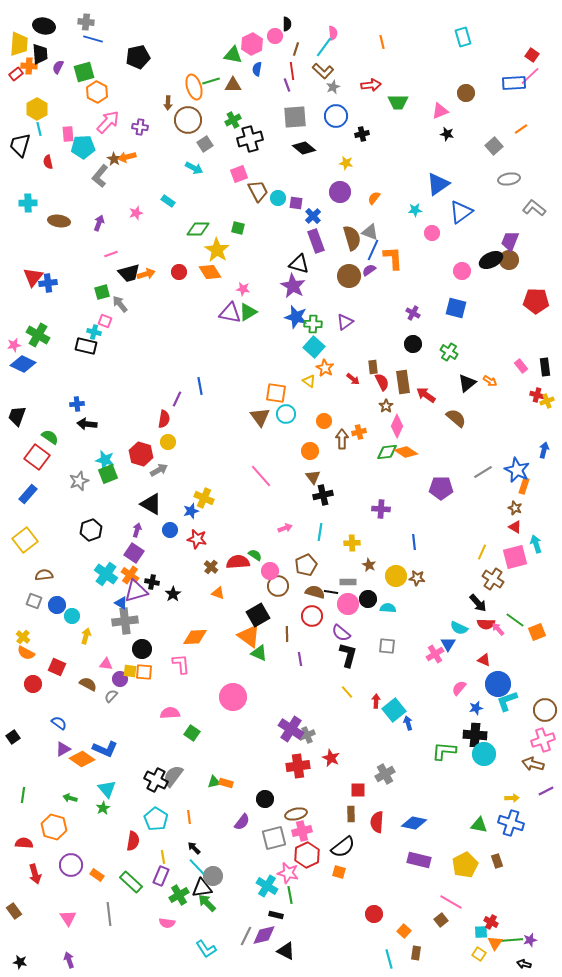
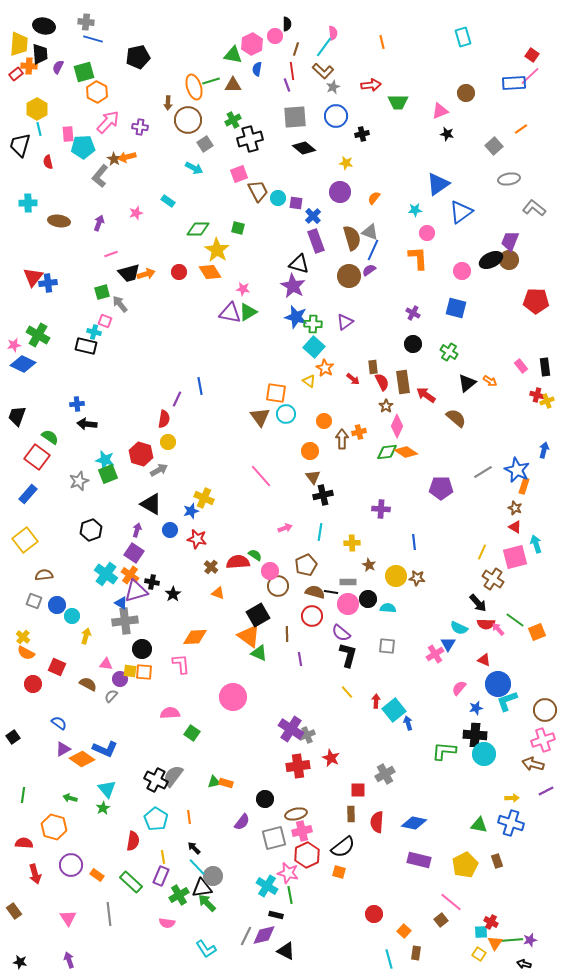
pink circle at (432, 233): moved 5 px left
orange L-shape at (393, 258): moved 25 px right
pink line at (451, 902): rotated 10 degrees clockwise
